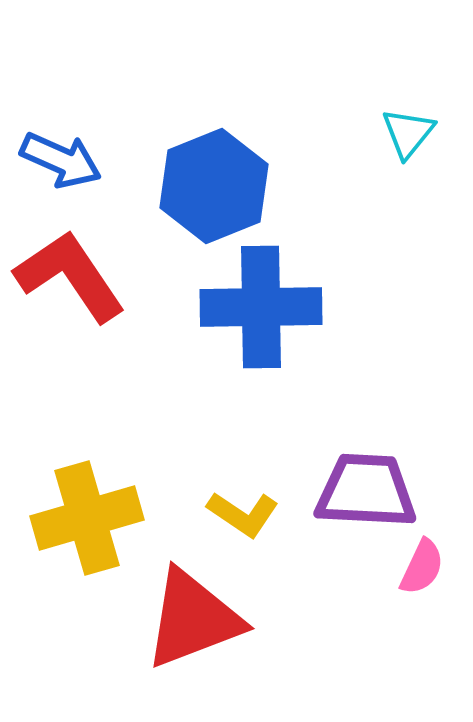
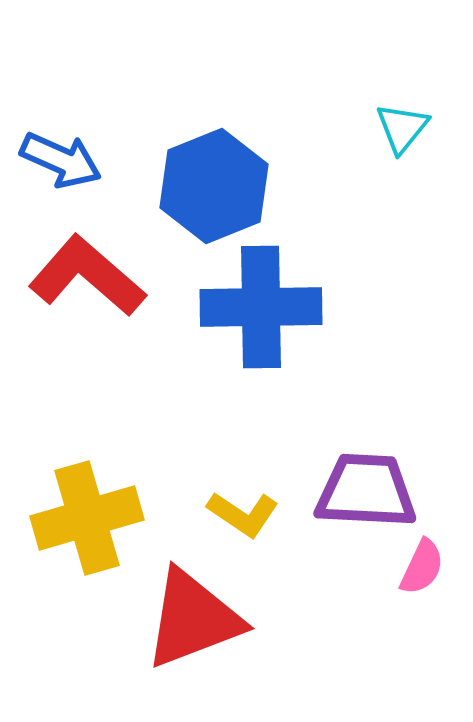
cyan triangle: moved 6 px left, 5 px up
red L-shape: moved 17 px right; rotated 15 degrees counterclockwise
